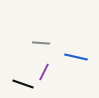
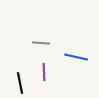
purple line: rotated 30 degrees counterclockwise
black line: moved 3 px left, 1 px up; rotated 60 degrees clockwise
